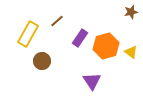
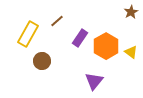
brown star: rotated 16 degrees counterclockwise
orange hexagon: rotated 15 degrees counterclockwise
purple triangle: moved 2 px right; rotated 12 degrees clockwise
